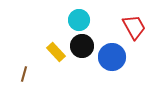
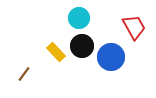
cyan circle: moved 2 px up
blue circle: moved 1 px left
brown line: rotated 21 degrees clockwise
